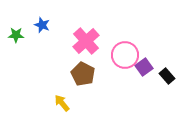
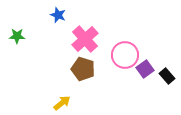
blue star: moved 16 px right, 10 px up
green star: moved 1 px right, 1 px down
pink cross: moved 1 px left, 2 px up
purple square: moved 1 px right, 2 px down
brown pentagon: moved 5 px up; rotated 10 degrees counterclockwise
yellow arrow: rotated 90 degrees clockwise
